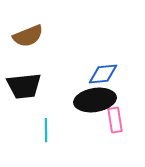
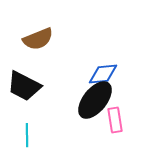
brown semicircle: moved 10 px right, 3 px down
black trapezoid: rotated 33 degrees clockwise
black ellipse: rotated 42 degrees counterclockwise
cyan line: moved 19 px left, 5 px down
